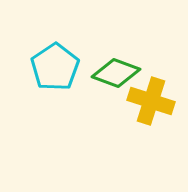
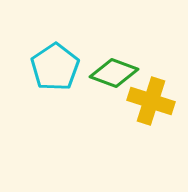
green diamond: moved 2 px left
